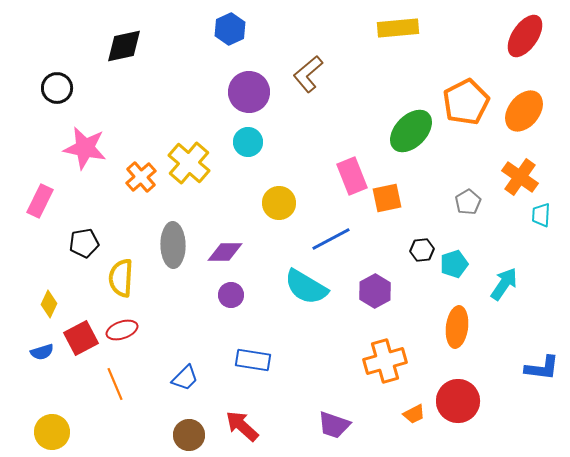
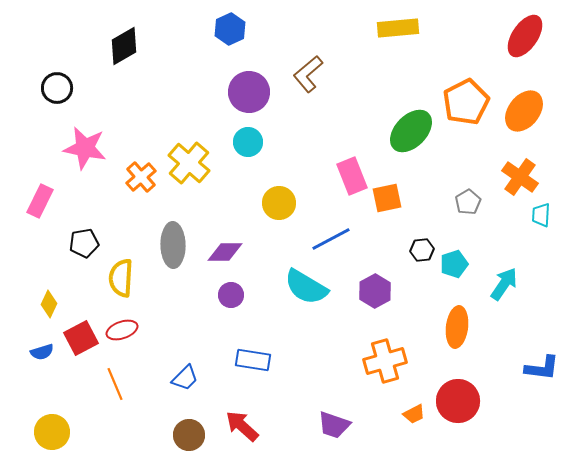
black diamond at (124, 46): rotated 18 degrees counterclockwise
